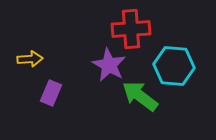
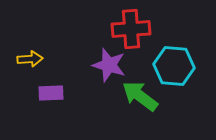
purple star: rotated 12 degrees counterclockwise
purple rectangle: rotated 65 degrees clockwise
